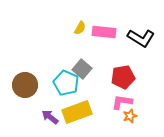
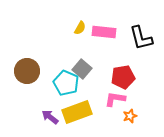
black L-shape: rotated 44 degrees clockwise
brown circle: moved 2 px right, 14 px up
pink L-shape: moved 7 px left, 3 px up
